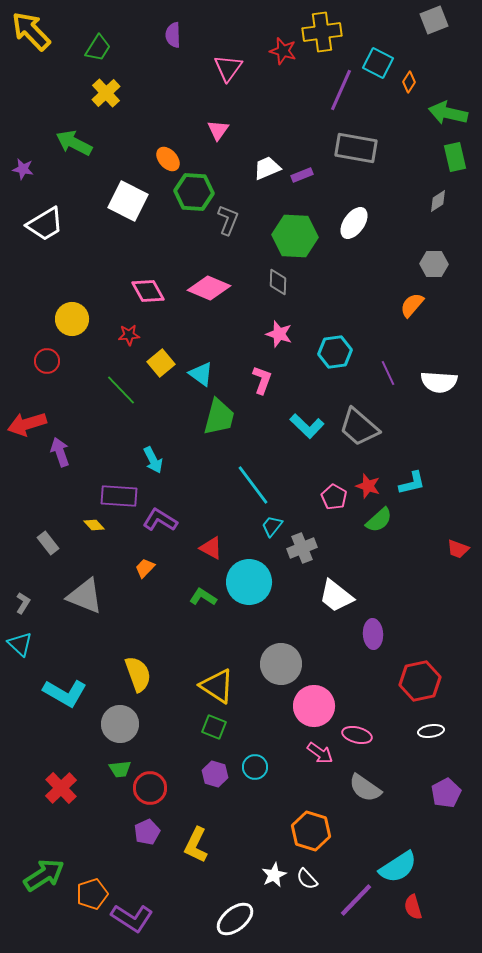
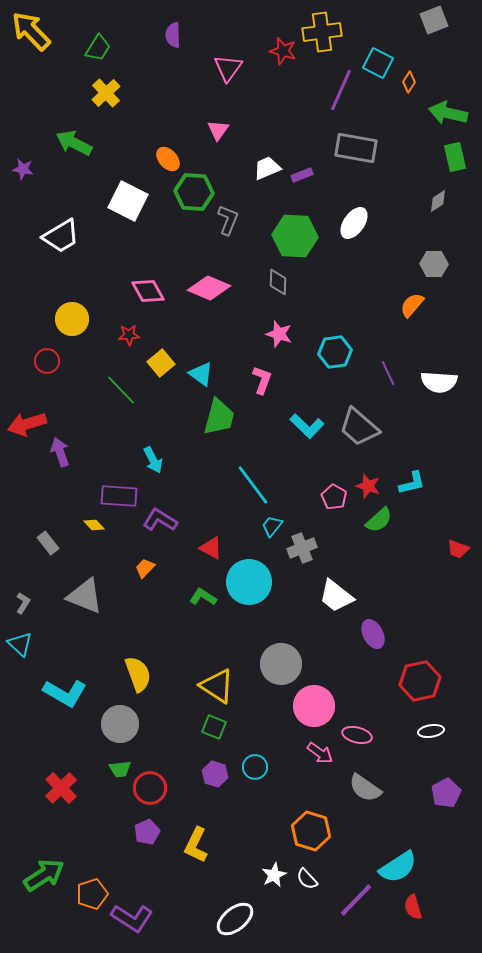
white trapezoid at (45, 224): moved 16 px right, 12 px down
purple ellipse at (373, 634): rotated 24 degrees counterclockwise
